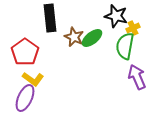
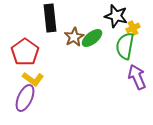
brown star: rotated 18 degrees clockwise
